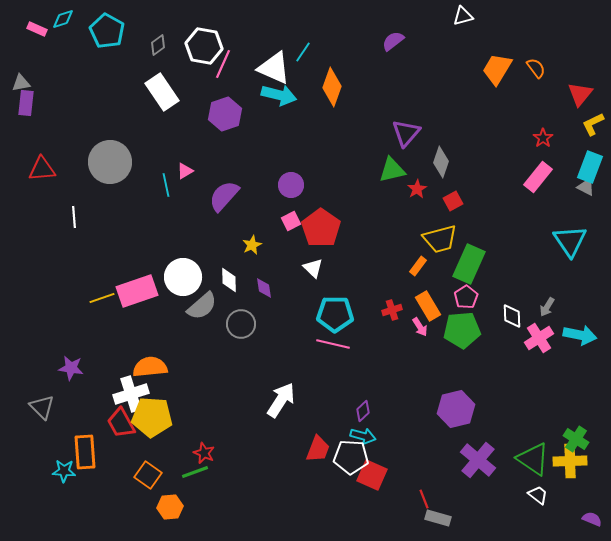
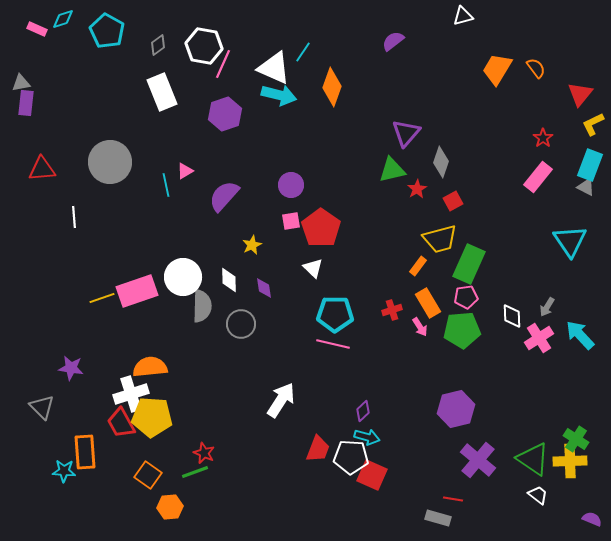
white rectangle at (162, 92): rotated 12 degrees clockwise
cyan rectangle at (590, 167): moved 2 px up
pink square at (291, 221): rotated 18 degrees clockwise
pink pentagon at (466, 297): rotated 25 degrees clockwise
gray semicircle at (202, 306): rotated 48 degrees counterclockwise
orange rectangle at (428, 306): moved 3 px up
cyan arrow at (580, 335): rotated 144 degrees counterclockwise
cyan arrow at (363, 436): moved 4 px right, 1 px down
red line at (424, 499): moved 29 px right; rotated 60 degrees counterclockwise
